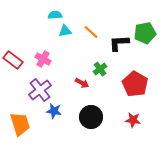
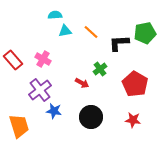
red rectangle: rotated 12 degrees clockwise
orange trapezoid: moved 1 px left, 2 px down
